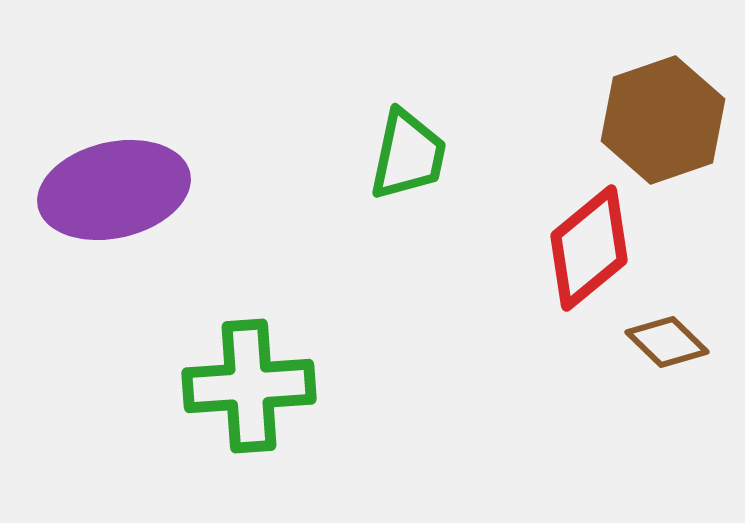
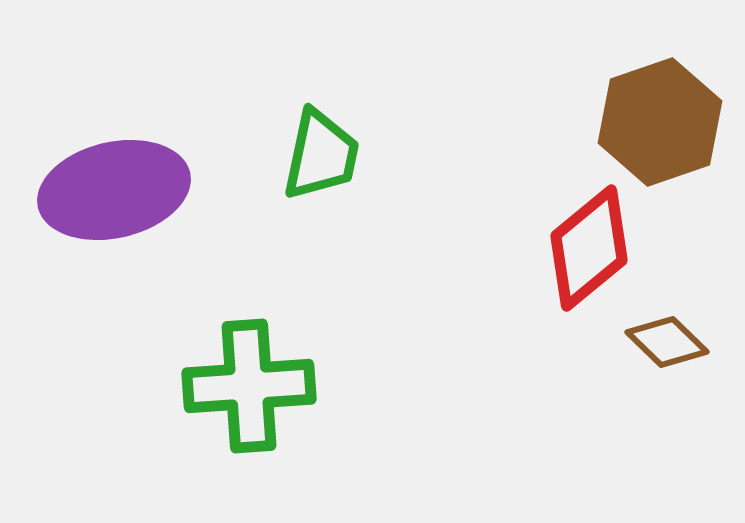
brown hexagon: moved 3 px left, 2 px down
green trapezoid: moved 87 px left
